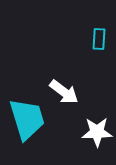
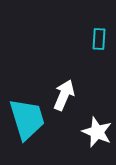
white arrow: moved 3 px down; rotated 104 degrees counterclockwise
white star: rotated 24 degrees clockwise
